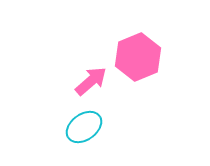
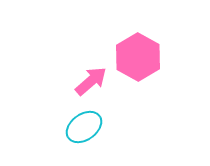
pink hexagon: rotated 9 degrees counterclockwise
